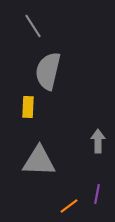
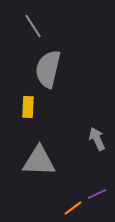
gray semicircle: moved 2 px up
gray arrow: moved 1 px left, 2 px up; rotated 25 degrees counterclockwise
purple line: rotated 54 degrees clockwise
orange line: moved 4 px right, 2 px down
